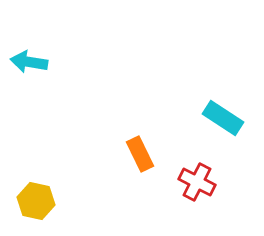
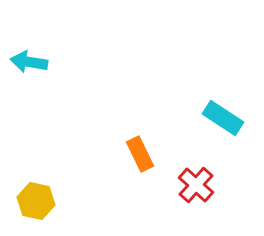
red cross: moved 1 px left, 3 px down; rotated 15 degrees clockwise
